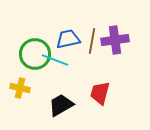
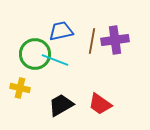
blue trapezoid: moved 7 px left, 8 px up
red trapezoid: moved 11 px down; rotated 70 degrees counterclockwise
